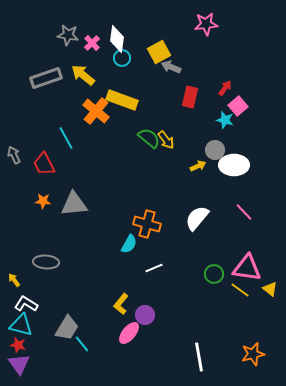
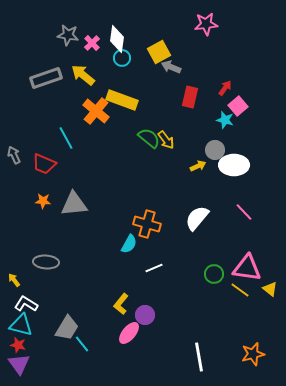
red trapezoid at (44, 164): rotated 40 degrees counterclockwise
